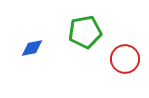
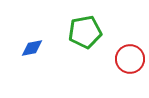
red circle: moved 5 px right
